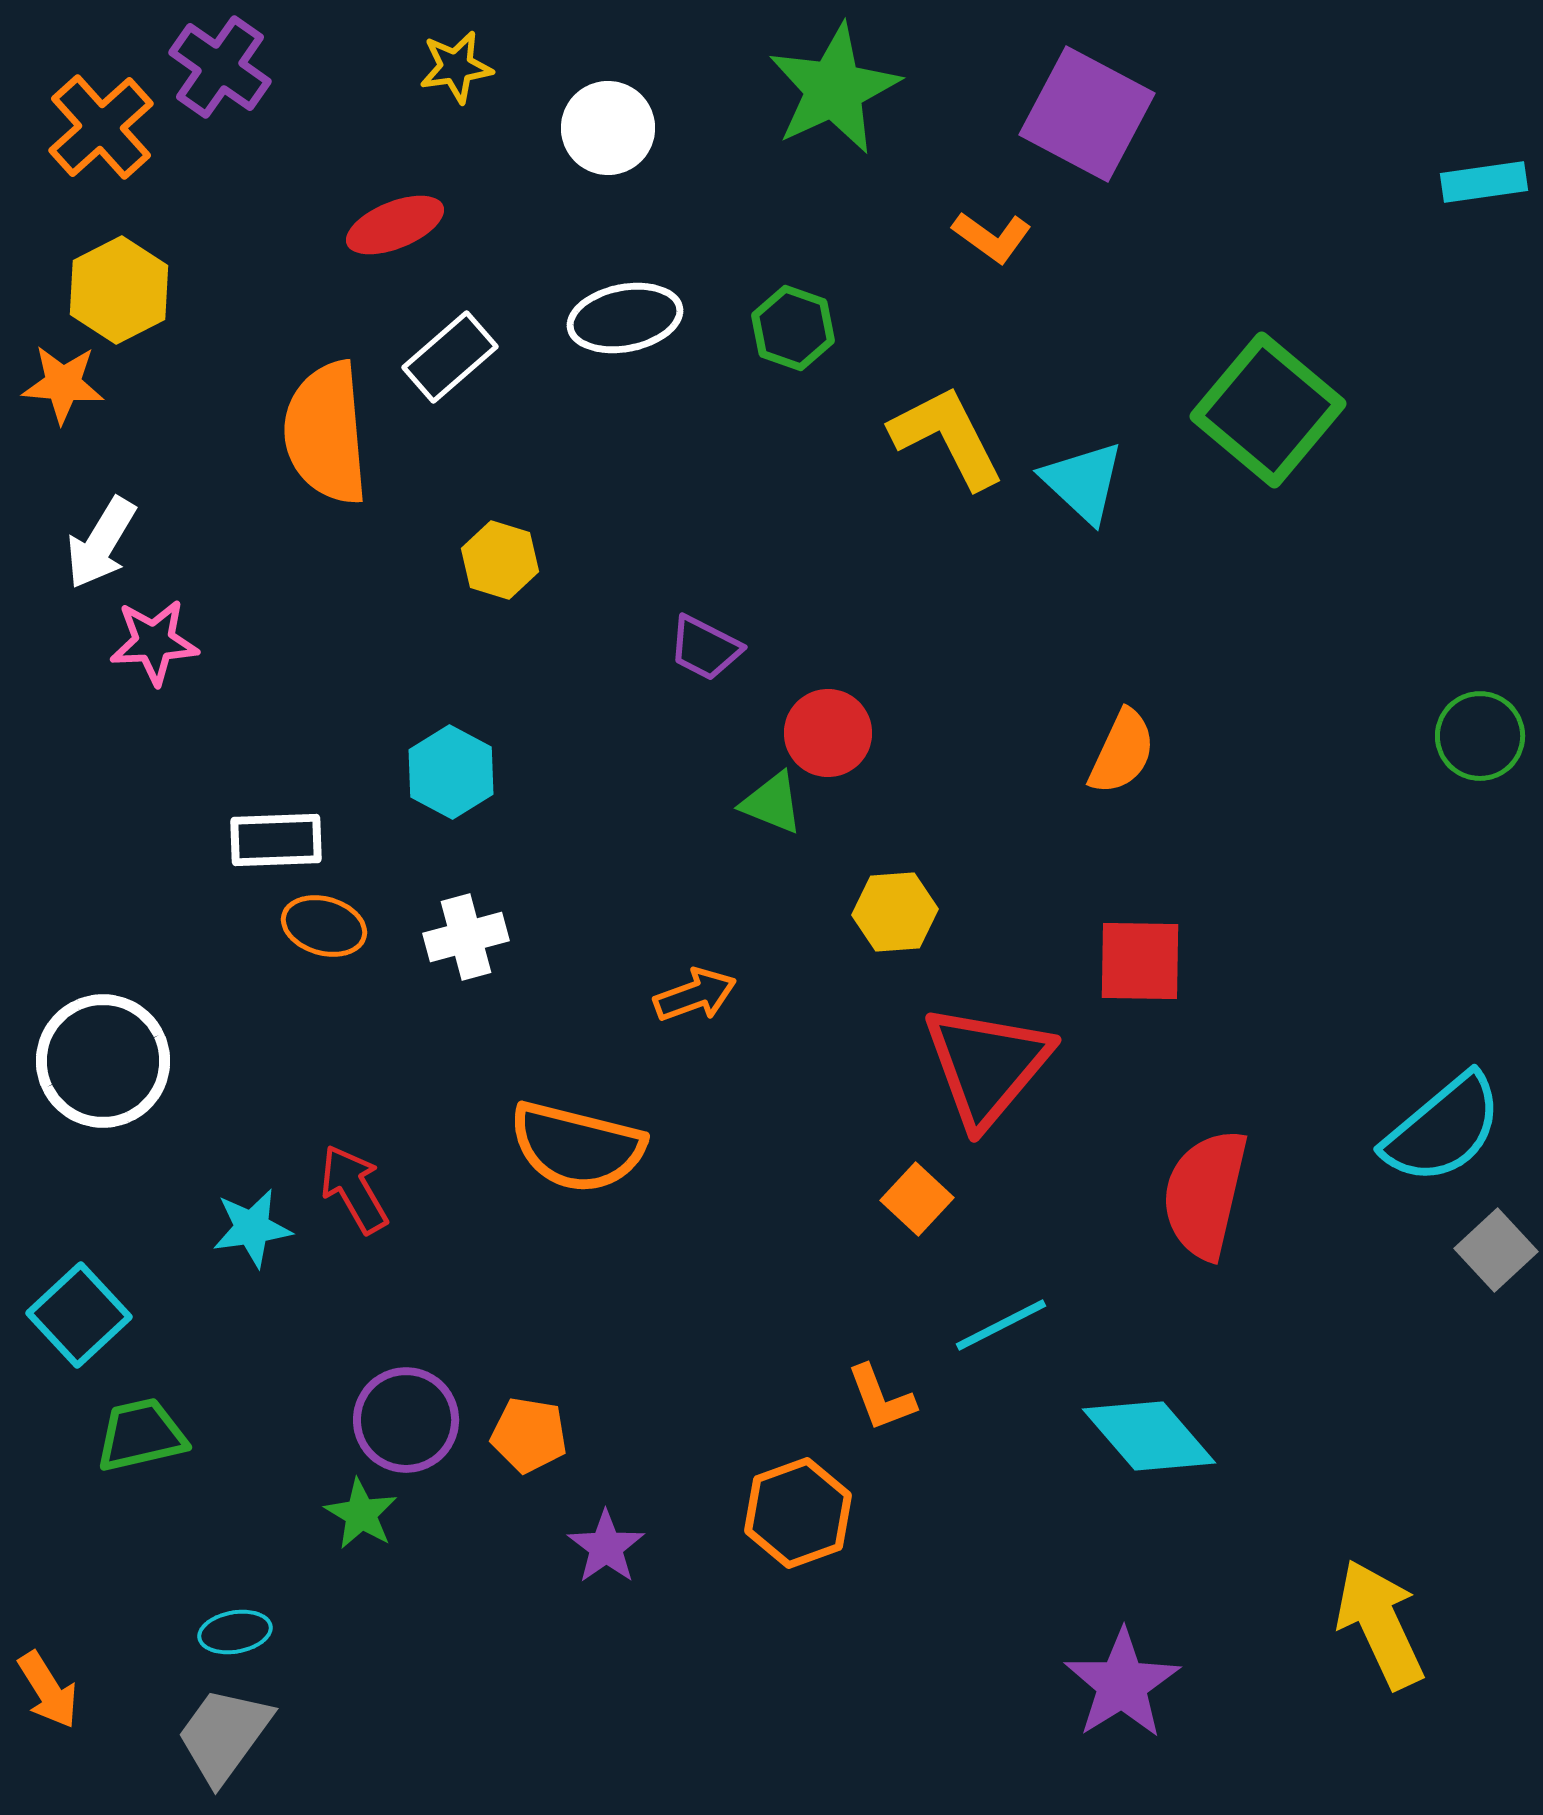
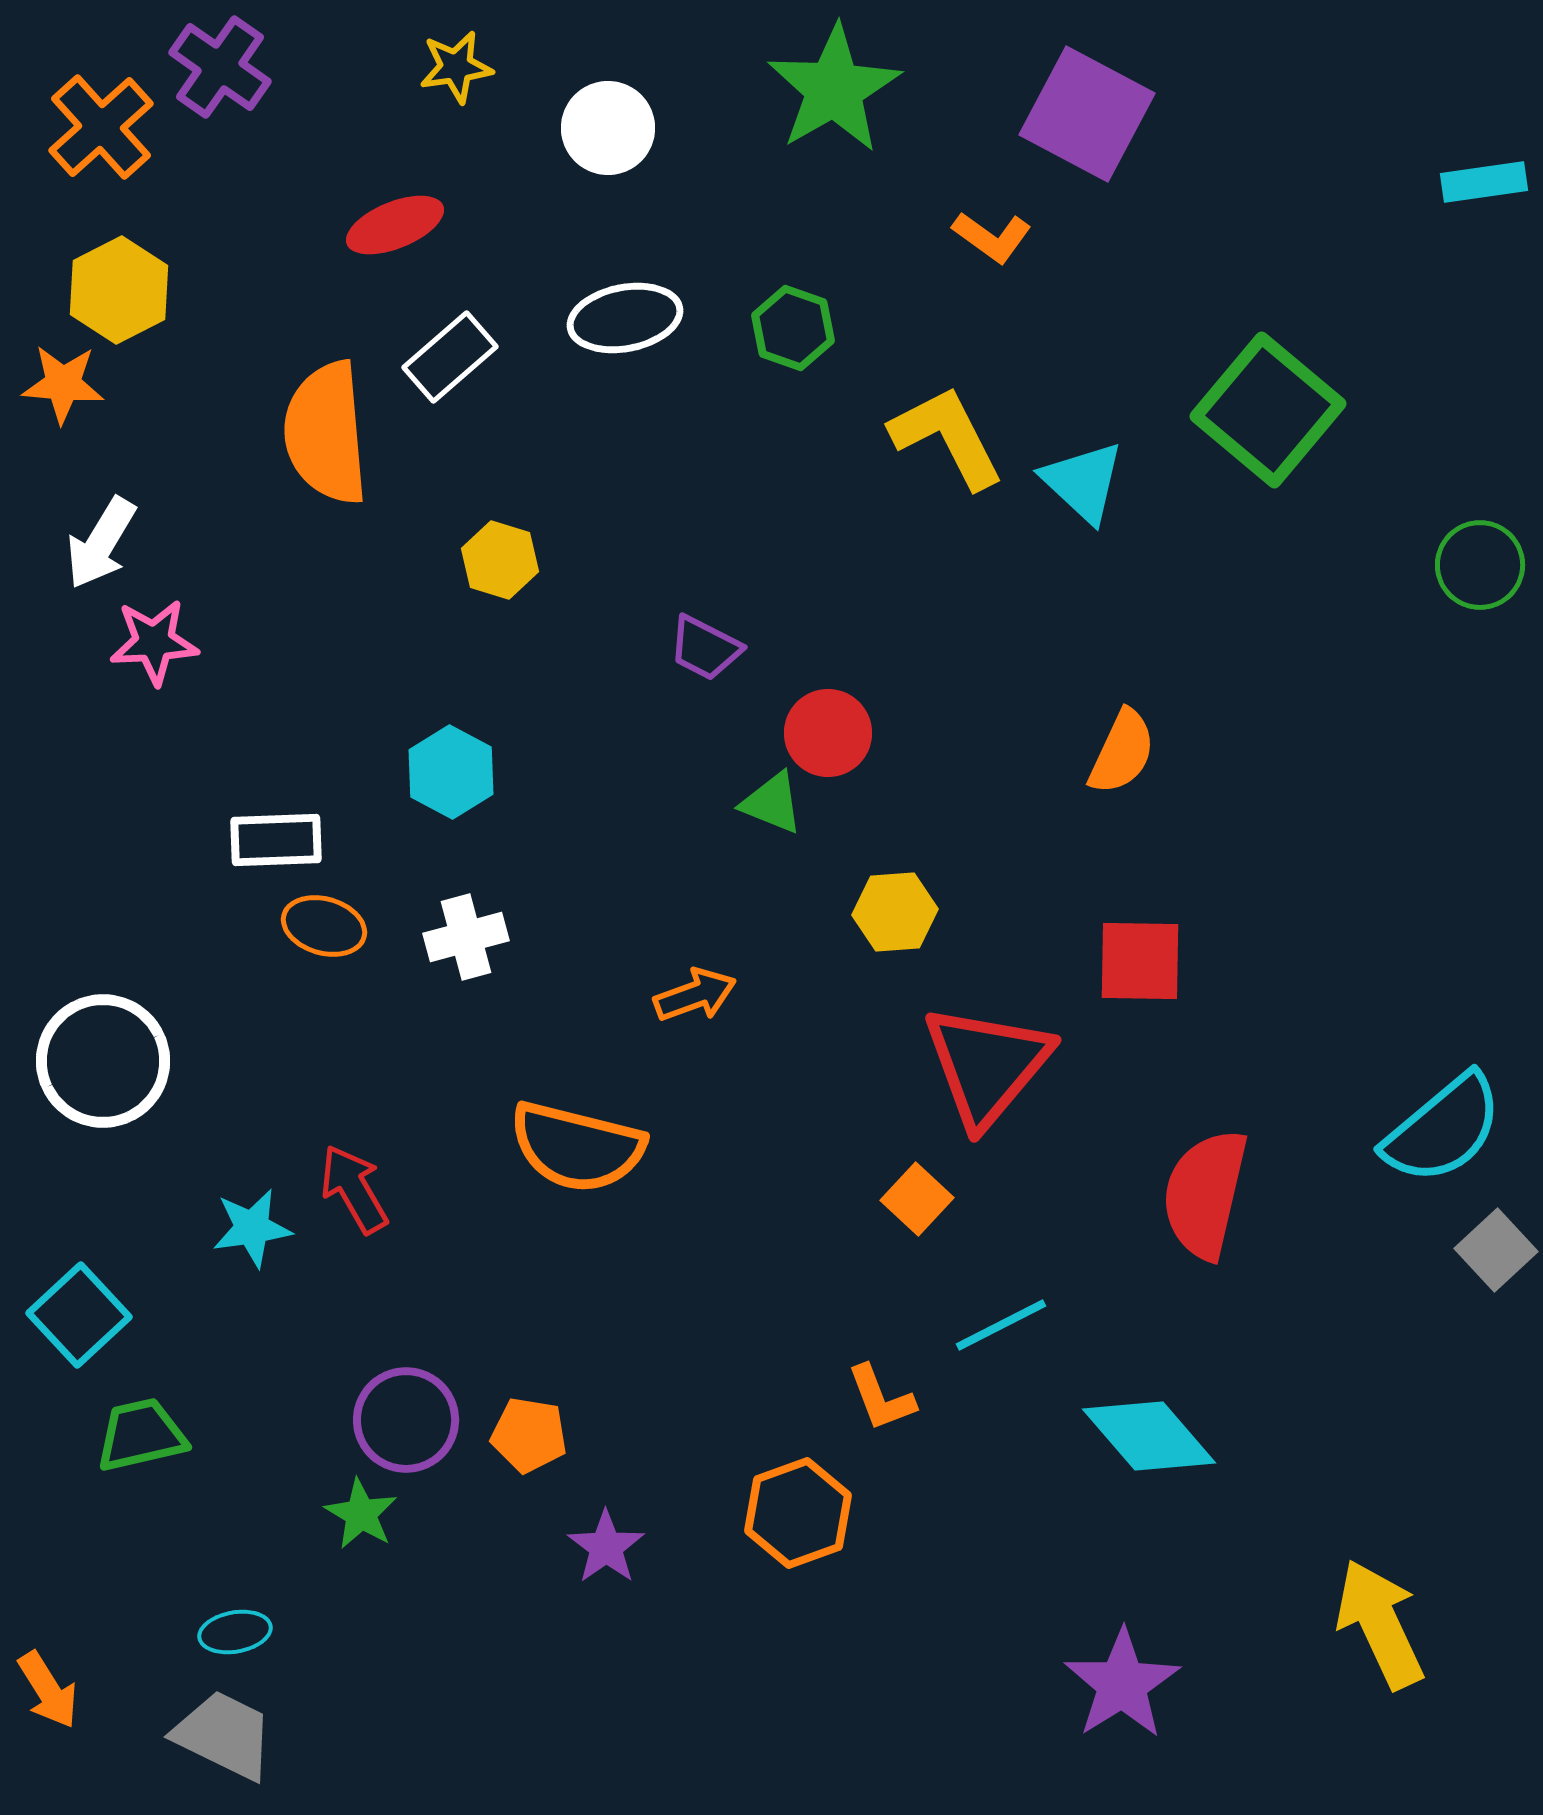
green star at (834, 89): rotated 5 degrees counterclockwise
green circle at (1480, 736): moved 171 px up
gray trapezoid at (224, 1735): rotated 80 degrees clockwise
